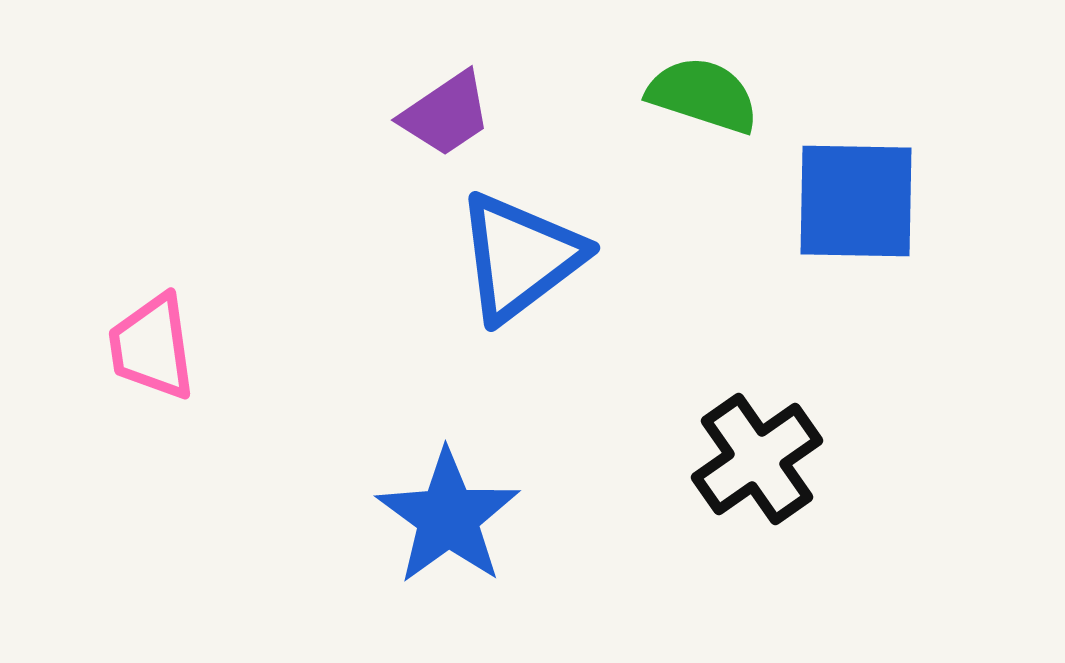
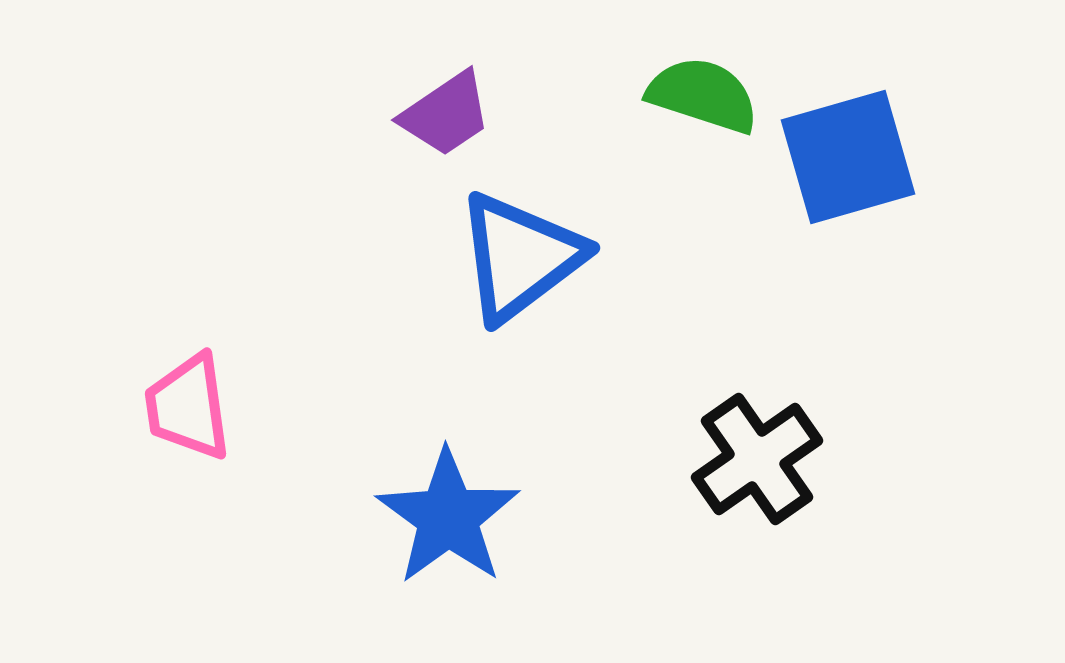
blue square: moved 8 px left, 44 px up; rotated 17 degrees counterclockwise
pink trapezoid: moved 36 px right, 60 px down
